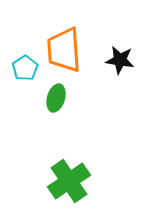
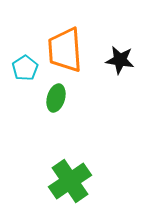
orange trapezoid: moved 1 px right
green cross: moved 1 px right
